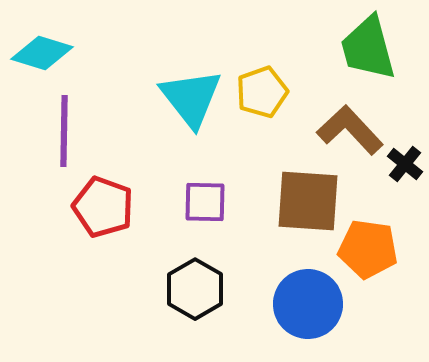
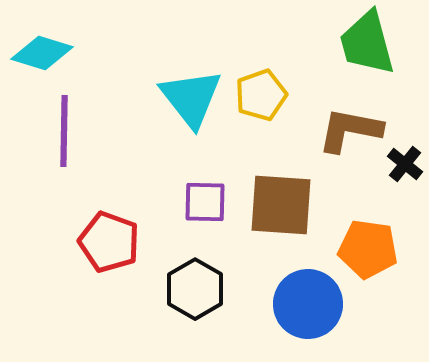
green trapezoid: moved 1 px left, 5 px up
yellow pentagon: moved 1 px left, 3 px down
brown L-shape: rotated 36 degrees counterclockwise
brown square: moved 27 px left, 4 px down
red pentagon: moved 6 px right, 35 px down
